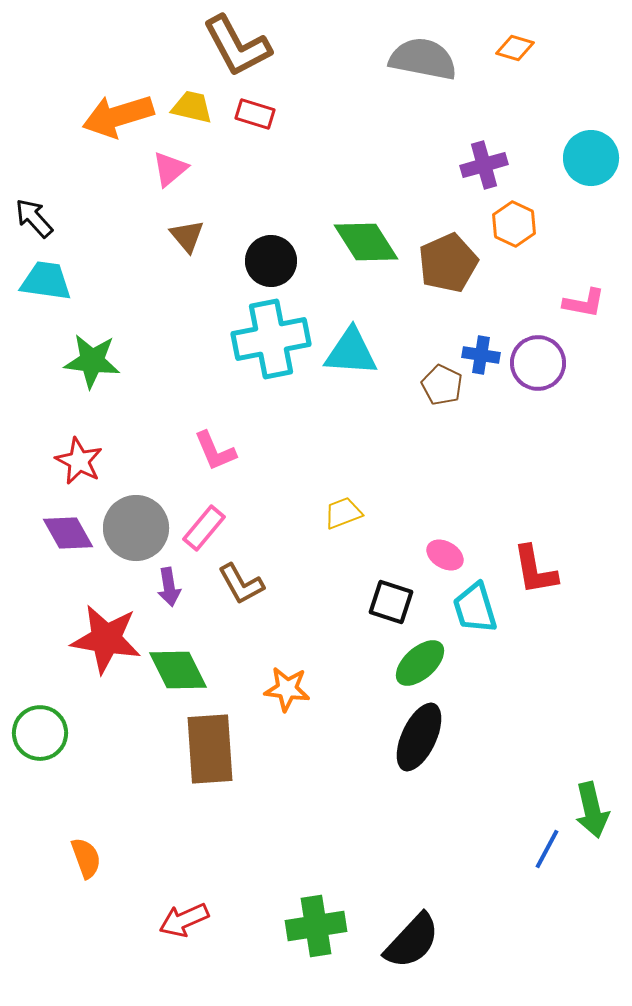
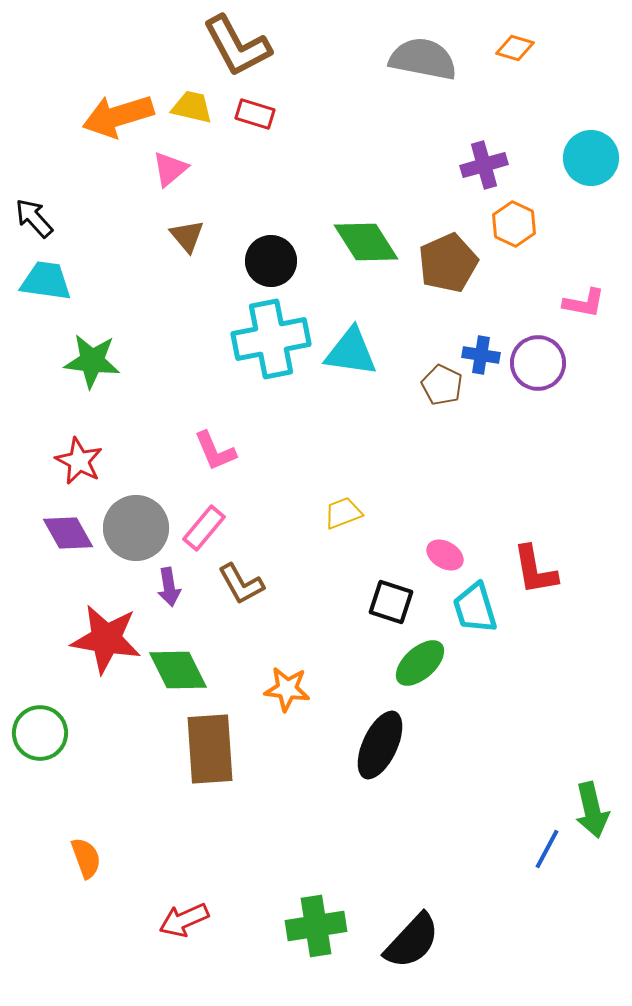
cyan triangle at (351, 352): rotated 4 degrees clockwise
black ellipse at (419, 737): moved 39 px left, 8 px down
